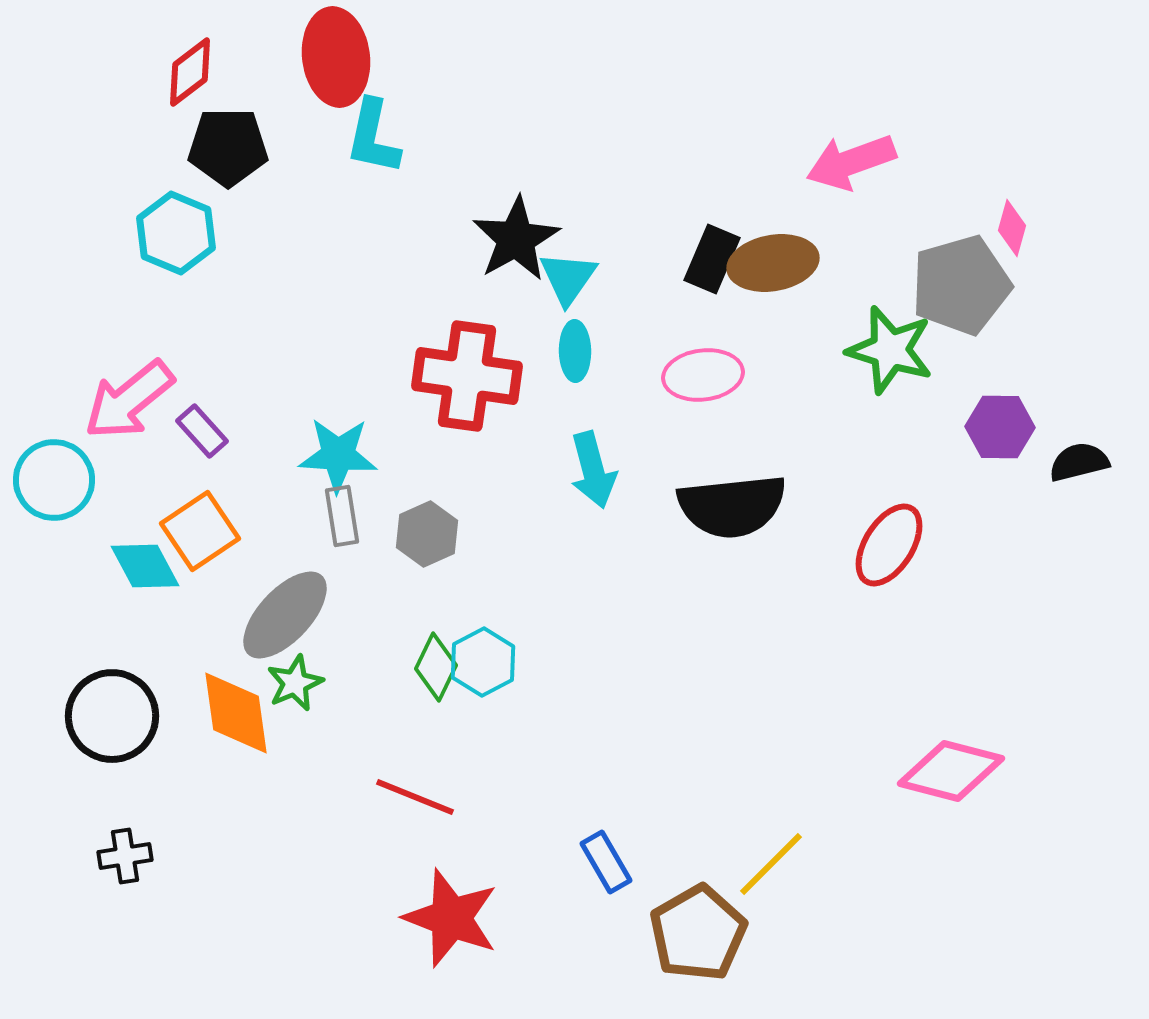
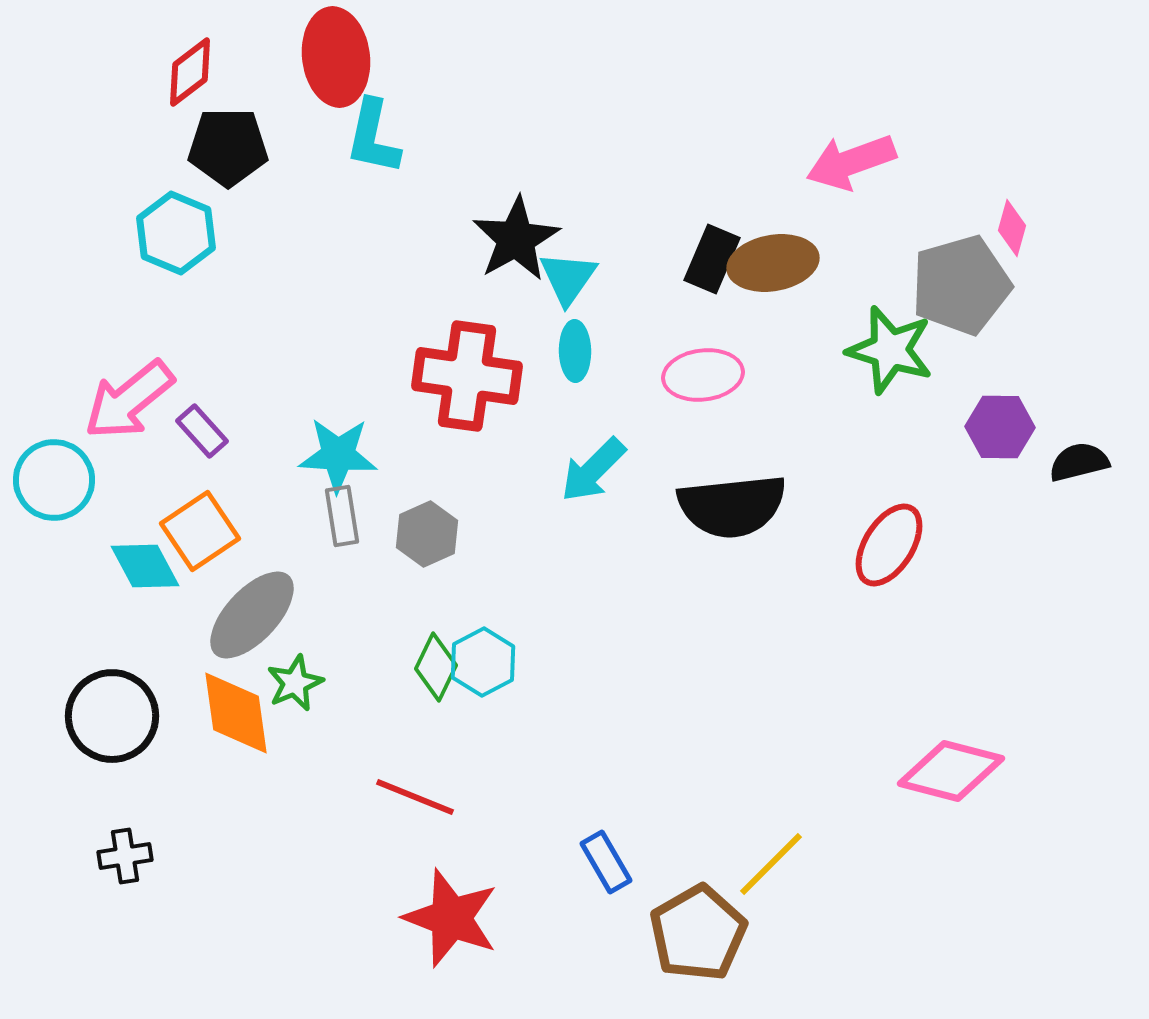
cyan arrow at (593, 470): rotated 60 degrees clockwise
gray ellipse at (285, 615): moved 33 px left
